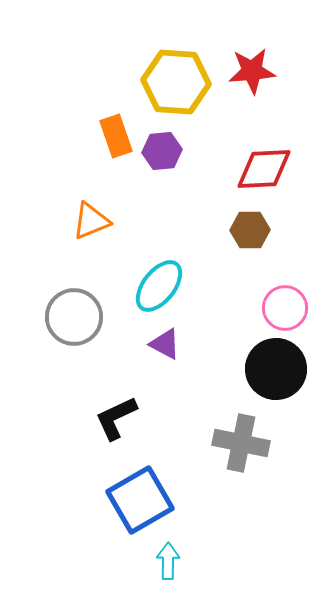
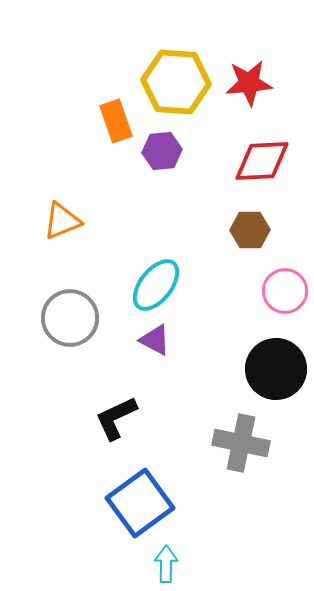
red star: moved 3 px left, 12 px down
orange rectangle: moved 15 px up
red diamond: moved 2 px left, 8 px up
orange triangle: moved 29 px left
cyan ellipse: moved 3 px left, 1 px up
pink circle: moved 17 px up
gray circle: moved 4 px left, 1 px down
purple triangle: moved 10 px left, 4 px up
blue square: moved 3 px down; rotated 6 degrees counterclockwise
cyan arrow: moved 2 px left, 3 px down
